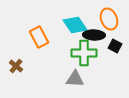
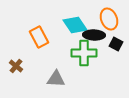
black square: moved 1 px right, 2 px up
gray triangle: moved 19 px left
